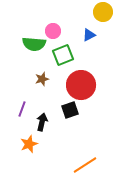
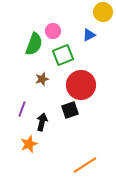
green semicircle: rotated 75 degrees counterclockwise
